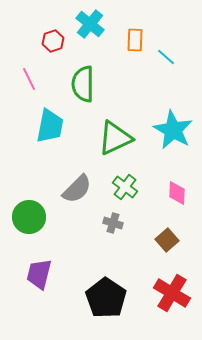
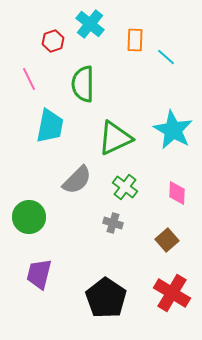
gray semicircle: moved 9 px up
